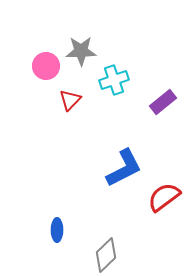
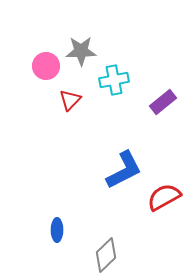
cyan cross: rotated 8 degrees clockwise
blue L-shape: moved 2 px down
red semicircle: rotated 8 degrees clockwise
